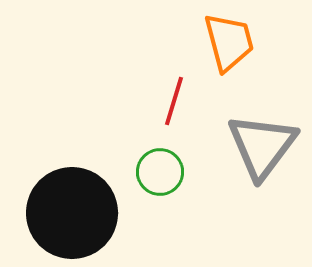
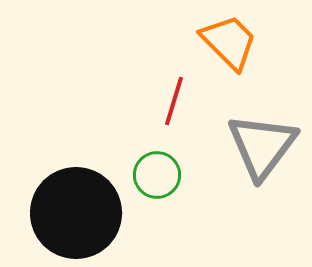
orange trapezoid: rotated 30 degrees counterclockwise
green circle: moved 3 px left, 3 px down
black circle: moved 4 px right
